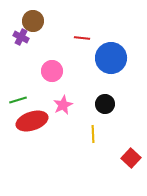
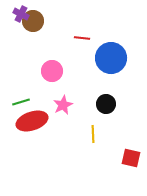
purple cross: moved 23 px up
green line: moved 3 px right, 2 px down
black circle: moved 1 px right
red square: rotated 30 degrees counterclockwise
